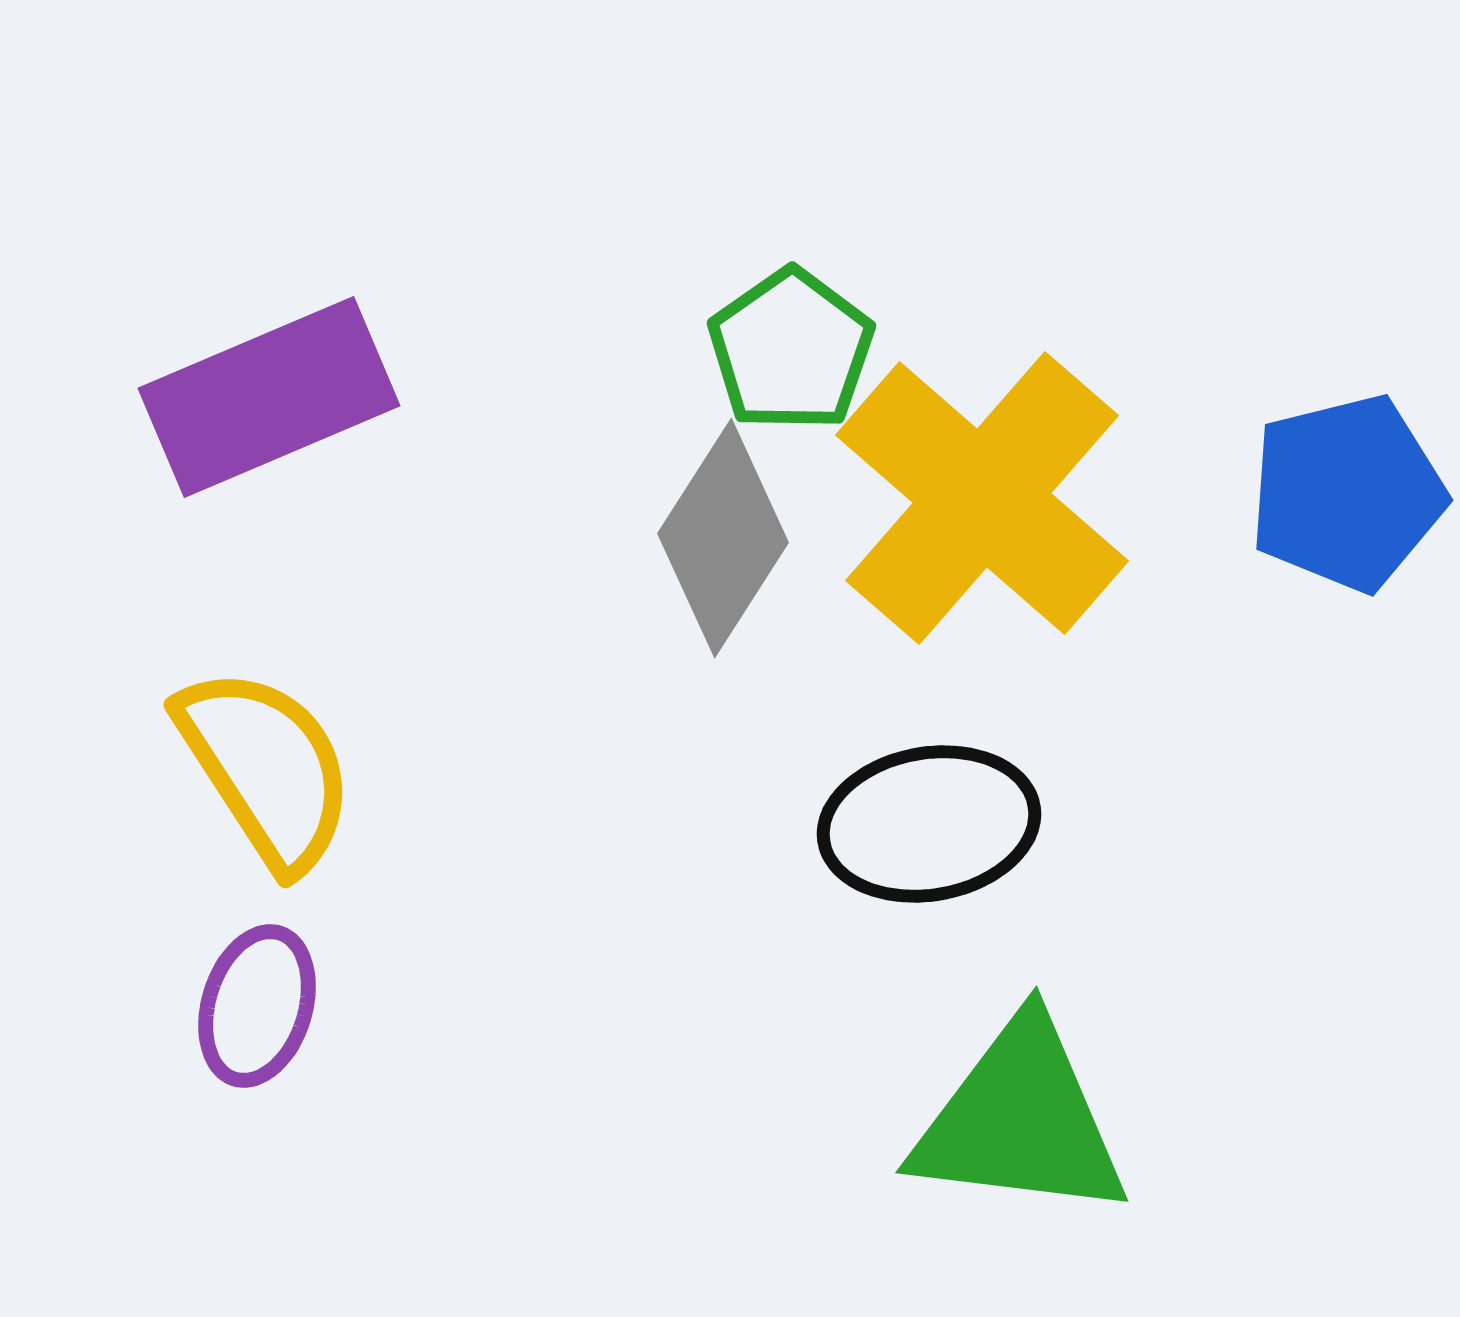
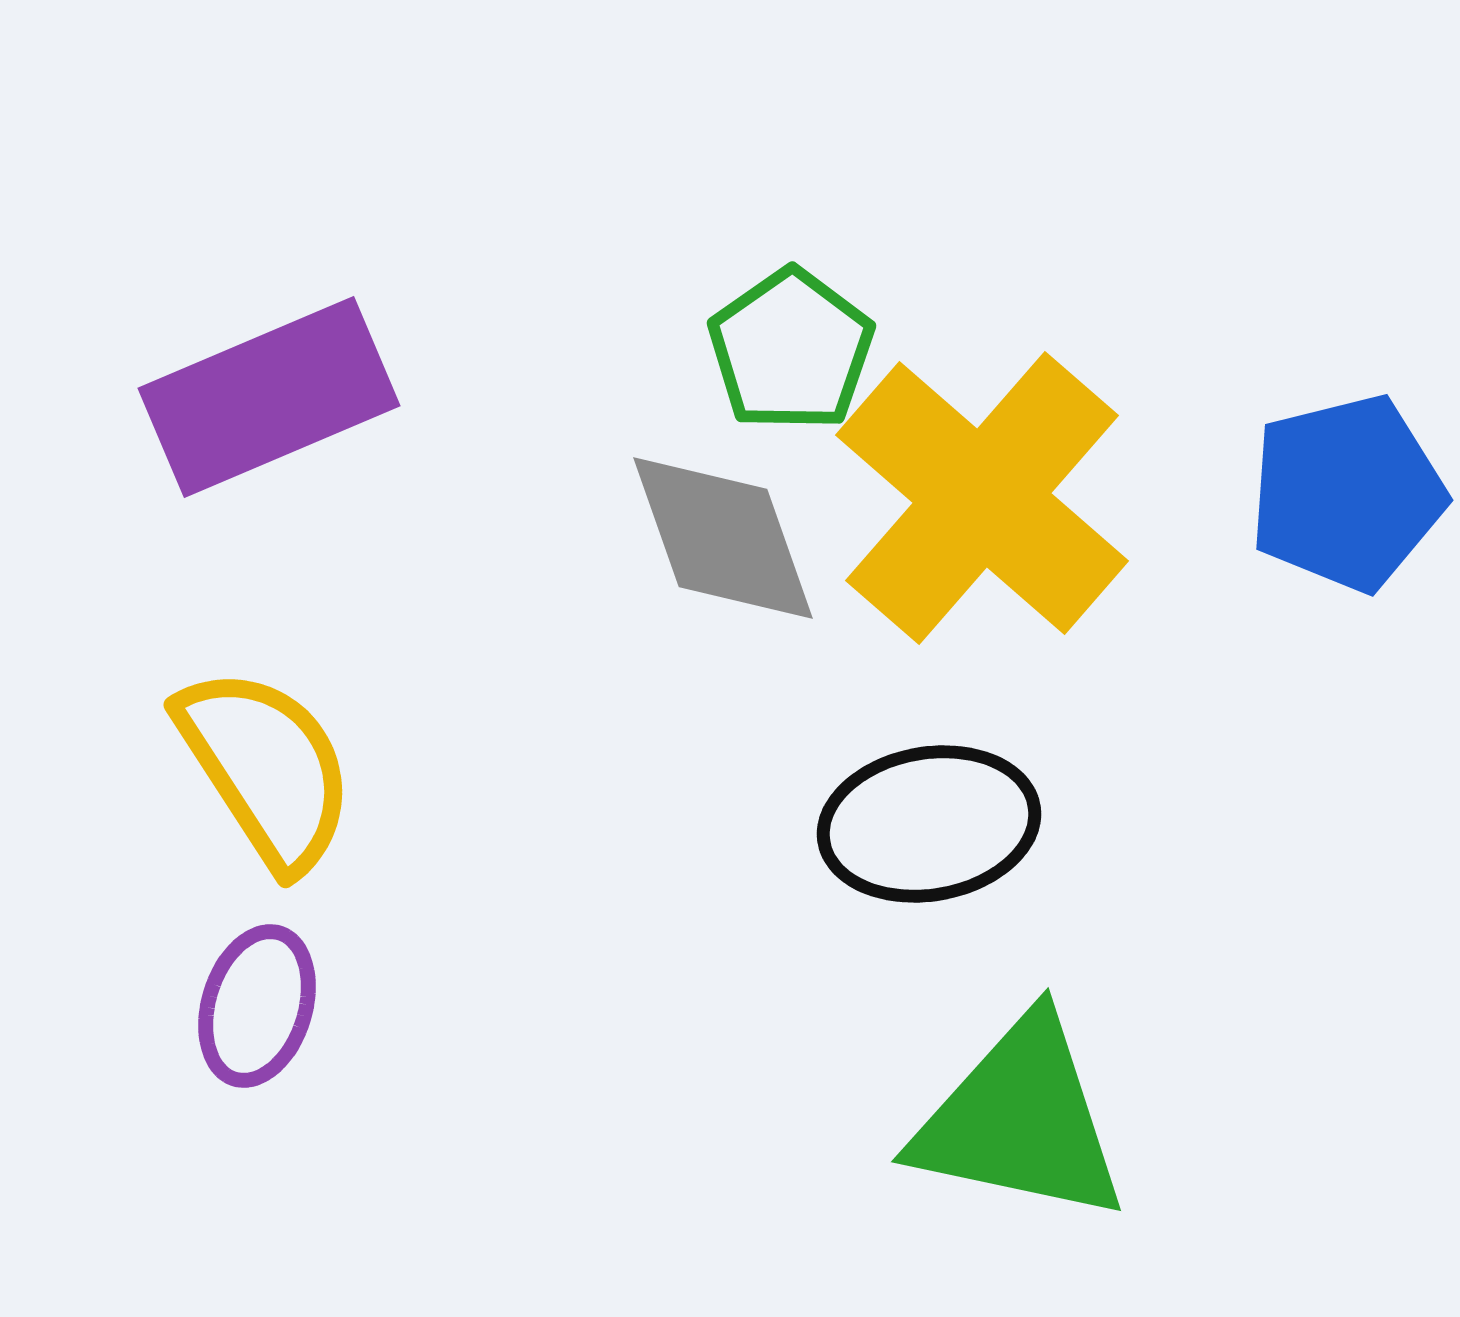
gray diamond: rotated 52 degrees counterclockwise
green triangle: rotated 5 degrees clockwise
